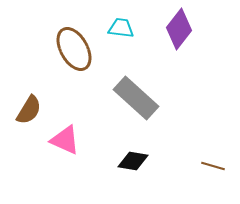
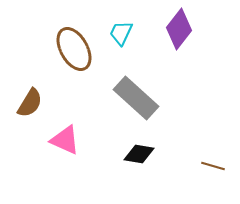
cyan trapezoid: moved 5 px down; rotated 72 degrees counterclockwise
brown semicircle: moved 1 px right, 7 px up
black diamond: moved 6 px right, 7 px up
